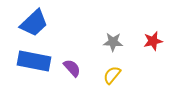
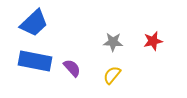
blue rectangle: moved 1 px right
